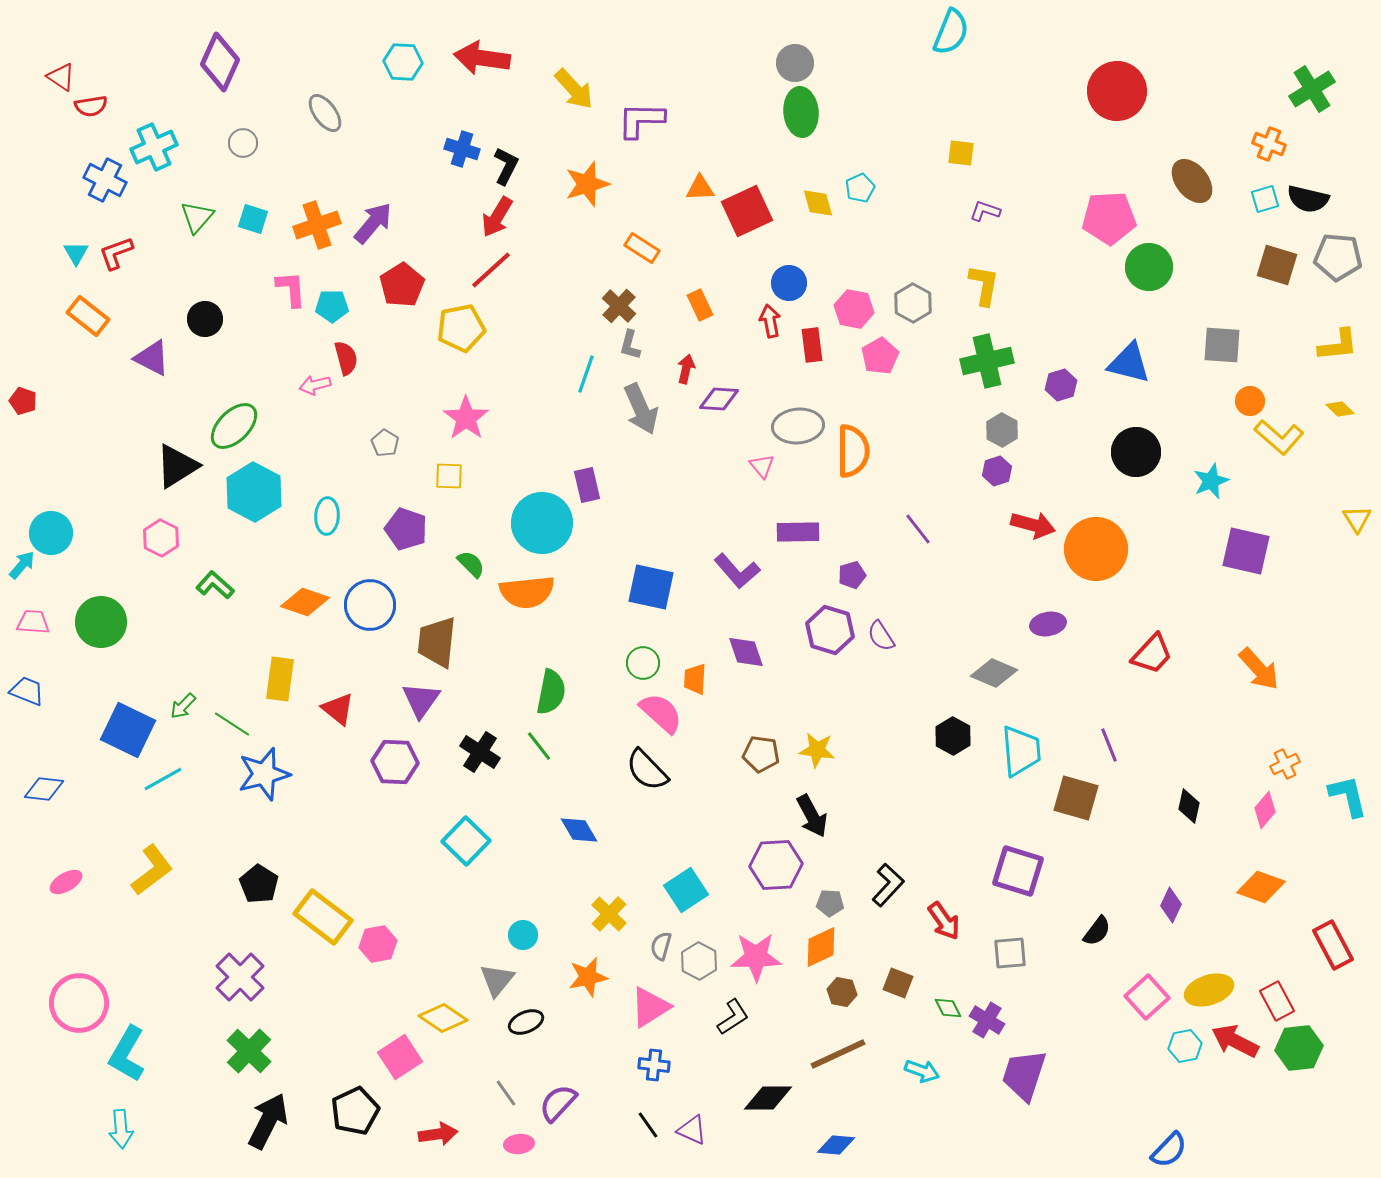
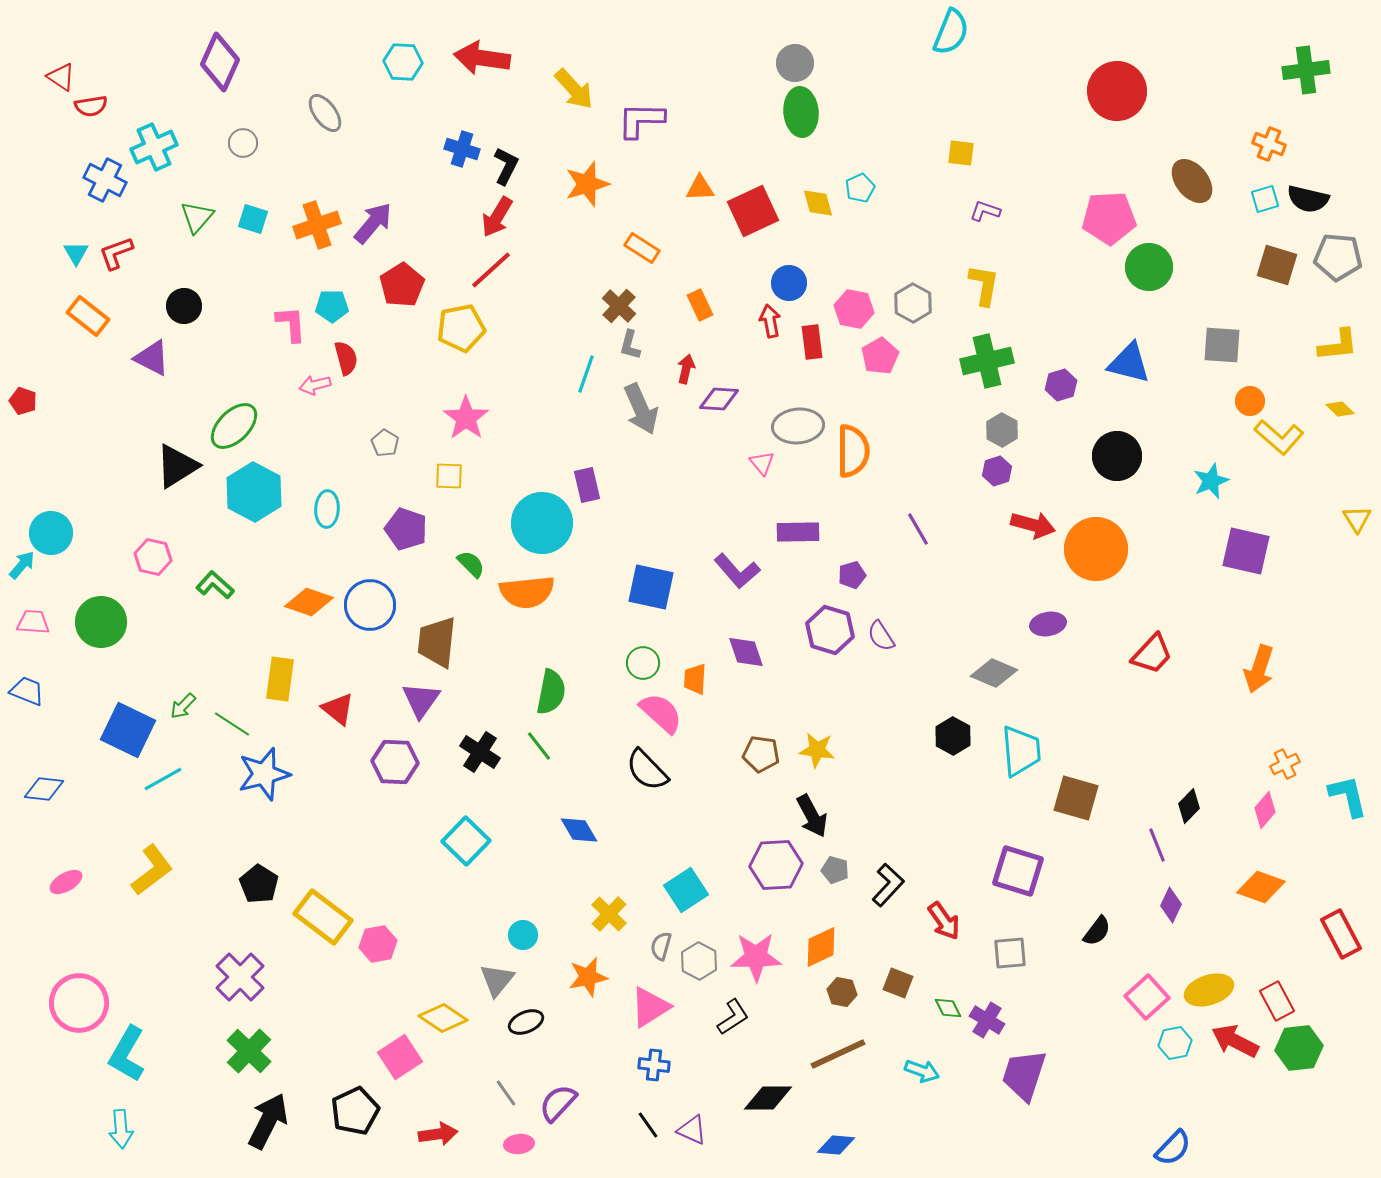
green cross at (1312, 89): moved 6 px left, 19 px up; rotated 24 degrees clockwise
red square at (747, 211): moved 6 px right
pink L-shape at (291, 289): moved 35 px down
black circle at (205, 319): moved 21 px left, 13 px up
red rectangle at (812, 345): moved 3 px up
black circle at (1136, 452): moved 19 px left, 4 px down
pink triangle at (762, 466): moved 3 px up
cyan ellipse at (327, 516): moved 7 px up
purple line at (918, 529): rotated 8 degrees clockwise
pink hexagon at (161, 538): moved 8 px left, 19 px down; rotated 15 degrees counterclockwise
orange diamond at (305, 602): moved 4 px right
orange arrow at (1259, 669): rotated 60 degrees clockwise
purple line at (1109, 745): moved 48 px right, 100 px down
black diamond at (1189, 806): rotated 32 degrees clockwise
gray pentagon at (830, 903): moved 5 px right, 33 px up; rotated 12 degrees clockwise
red rectangle at (1333, 945): moved 8 px right, 11 px up
cyan hexagon at (1185, 1046): moved 10 px left, 3 px up
blue semicircle at (1169, 1150): moved 4 px right, 2 px up
